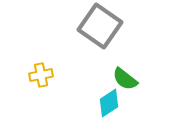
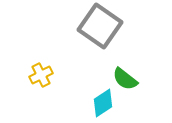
yellow cross: rotated 15 degrees counterclockwise
cyan diamond: moved 6 px left
